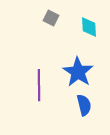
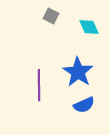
gray square: moved 2 px up
cyan diamond: rotated 20 degrees counterclockwise
blue semicircle: rotated 80 degrees clockwise
